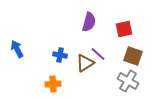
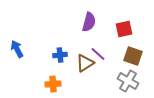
blue cross: rotated 16 degrees counterclockwise
